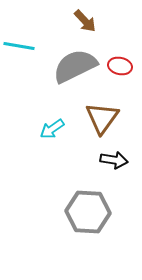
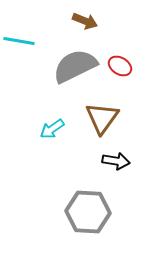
brown arrow: rotated 25 degrees counterclockwise
cyan line: moved 5 px up
red ellipse: rotated 20 degrees clockwise
black arrow: moved 2 px right, 1 px down
